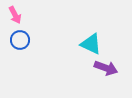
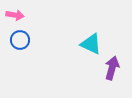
pink arrow: rotated 54 degrees counterclockwise
purple arrow: moved 6 px right; rotated 95 degrees counterclockwise
